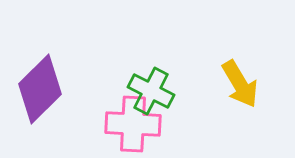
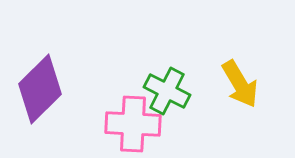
green cross: moved 16 px right
